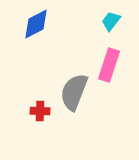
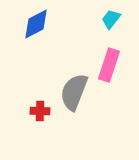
cyan trapezoid: moved 2 px up
